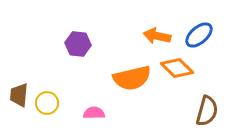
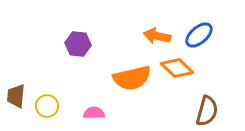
brown trapezoid: moved 3 px left, 1 px down
yellow circle: moved 3 px down
